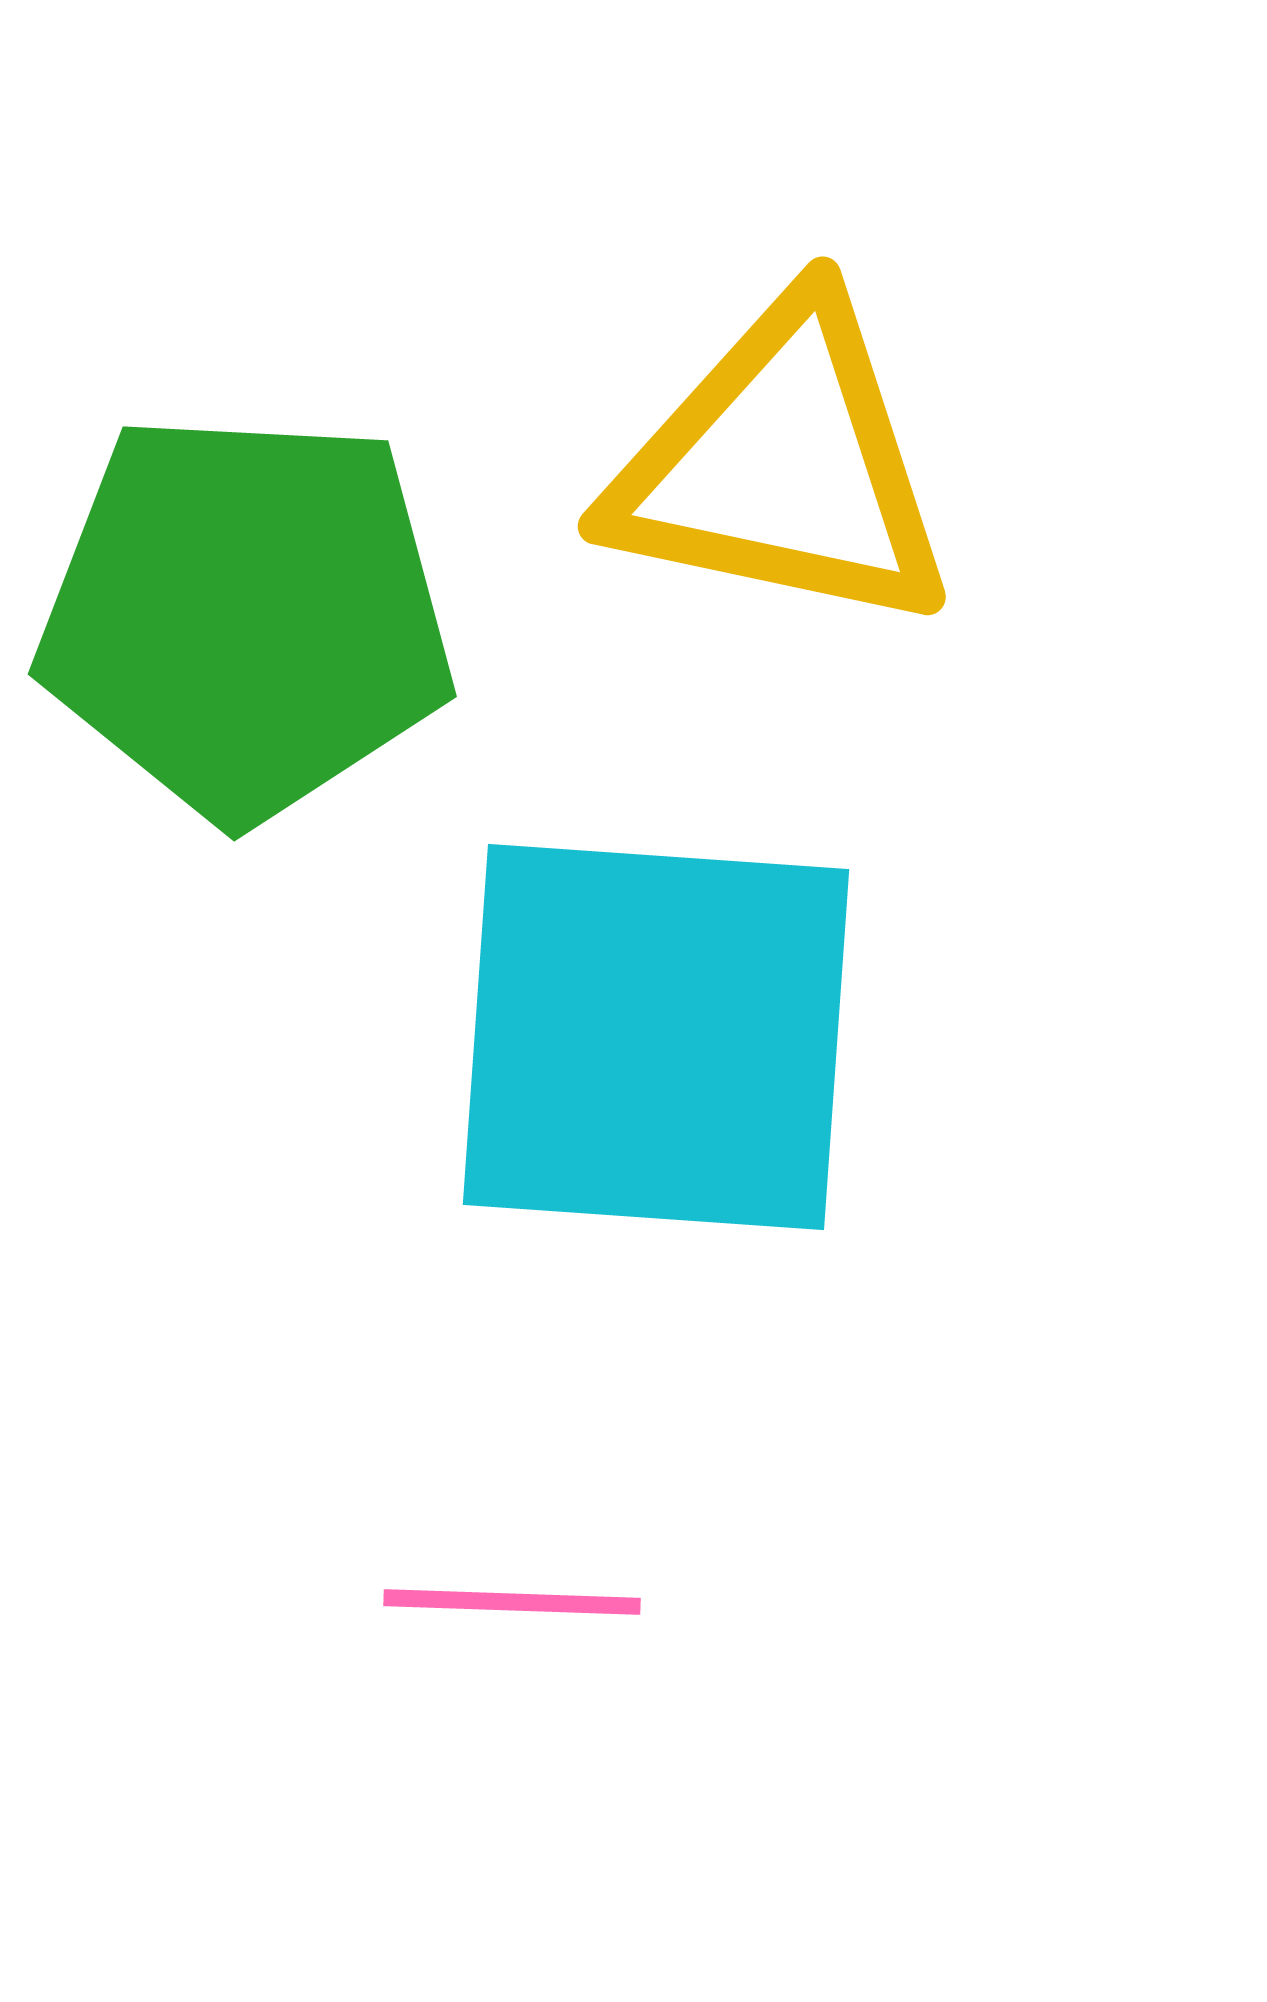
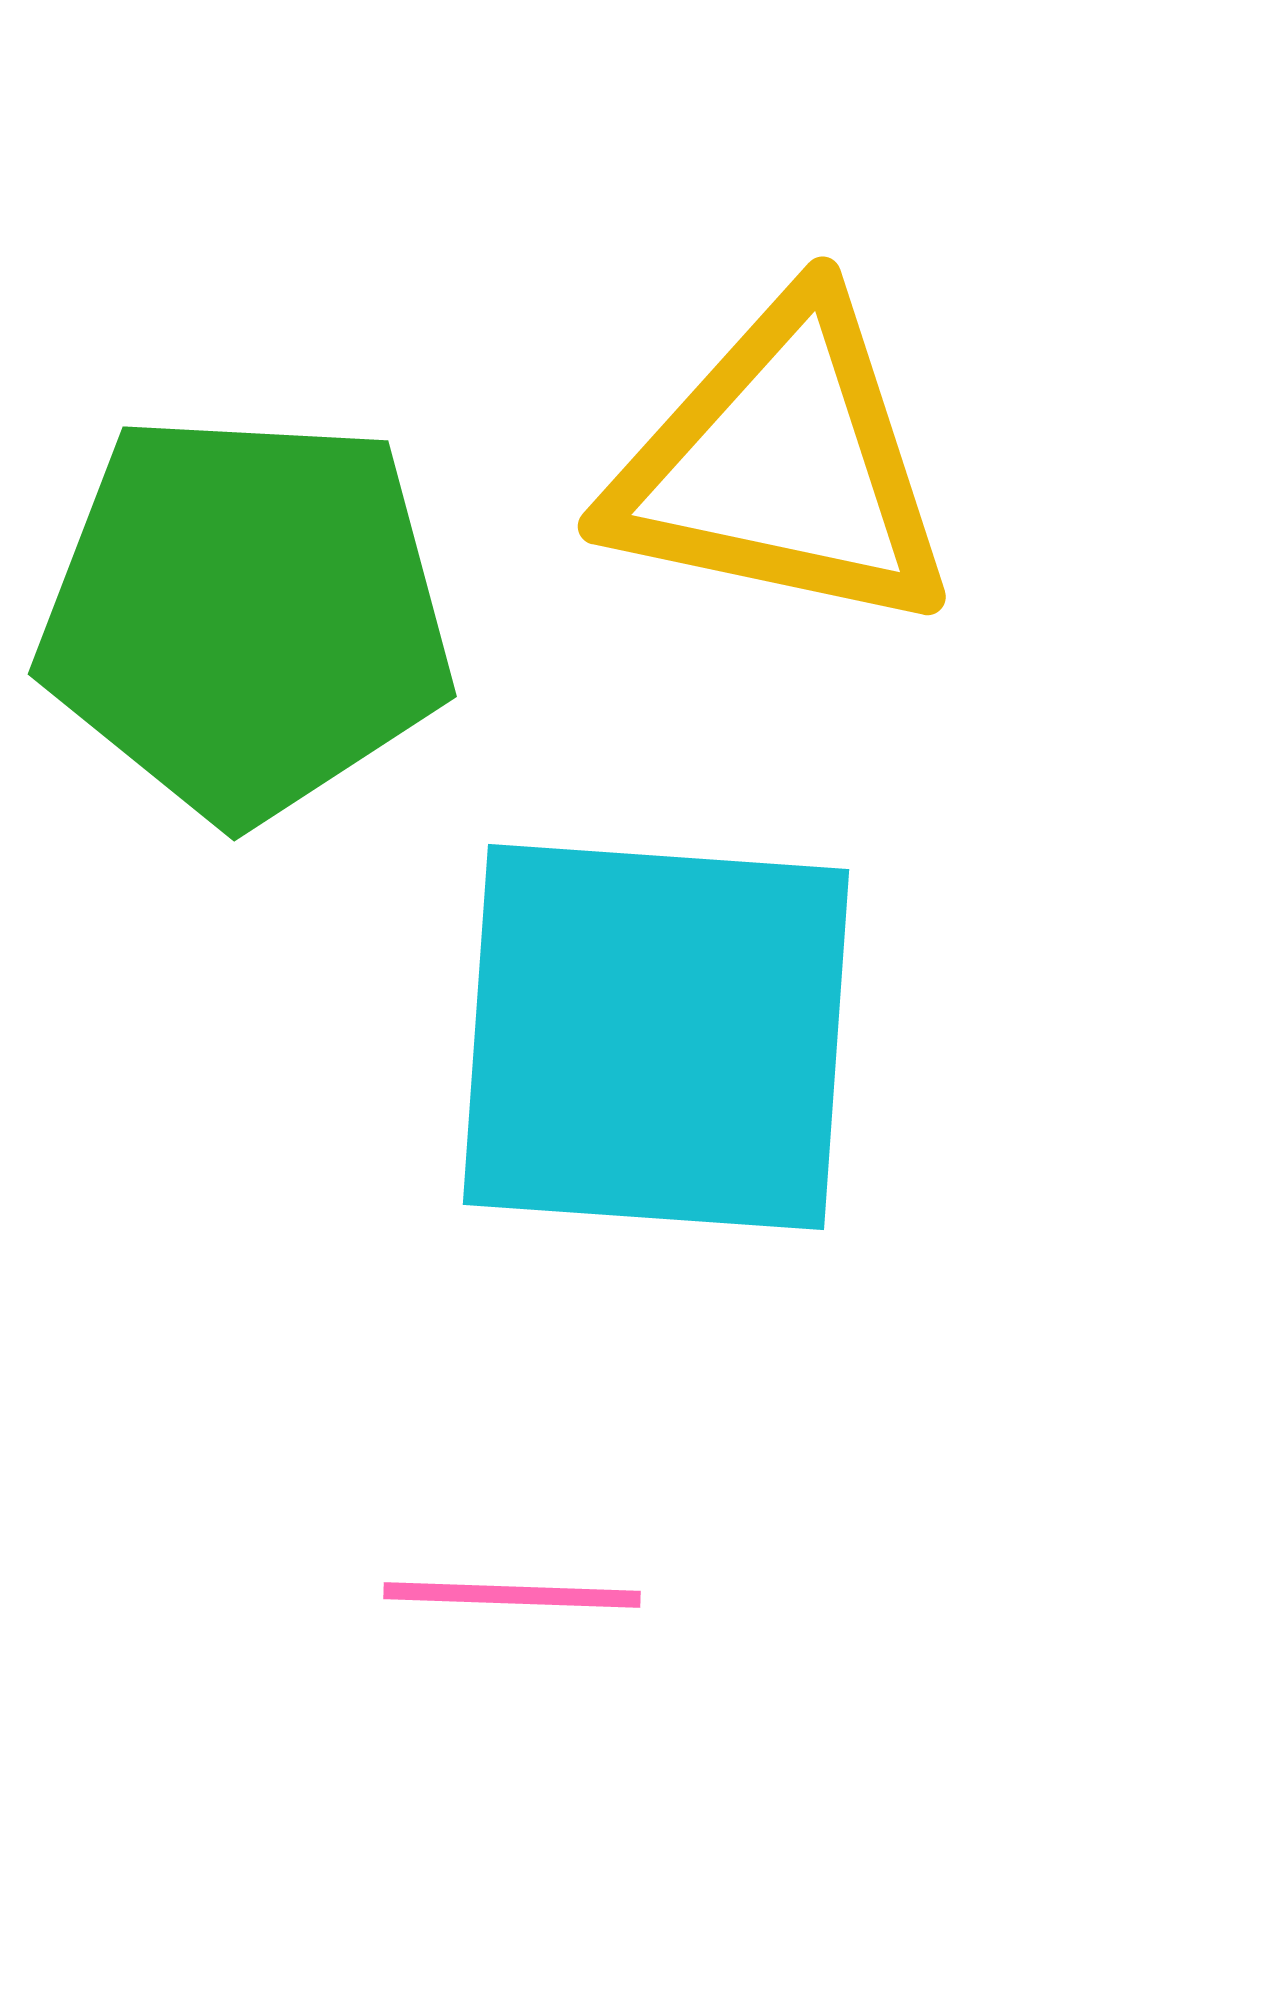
pink line: moved 7 px up
